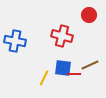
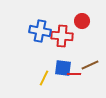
red circle: moved 7 px left, 6 px down
red cross: rotated 10 degrees counterclockwise
blue cross: moved 25 px right, 10 px up
